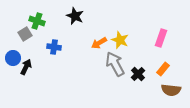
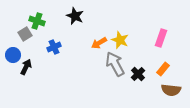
blue cross: rotated 32 degrees counterclockwise
blue circle: moved 3 px up
